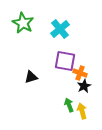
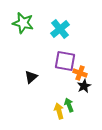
green star: rotated 15 degrees counterclockwise
black triangle: rotated 24 degrees counterclockwise
yellow arrow: moved 23 px left
